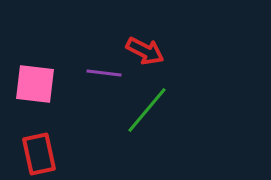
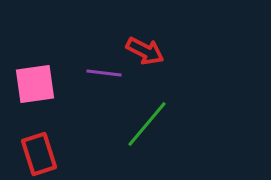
pink square: rotated 15 degrees counterclockwise
green line: moved 14 px down
red rectangle: rotated 6 degrees counterclockwise
